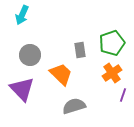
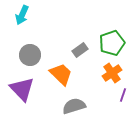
gray rectangle: rotated 63 degrees clockwise
